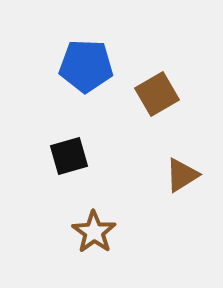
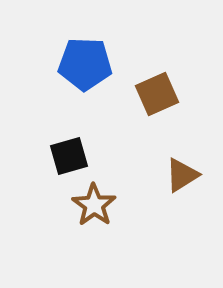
blue pentagon: moved 1 px left, 2 px up
brown square: rotated 6 degrees clockwise
brown star: moved 27 px up
